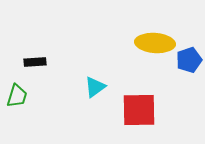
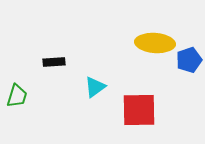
black rectangle: moved 19 px right
